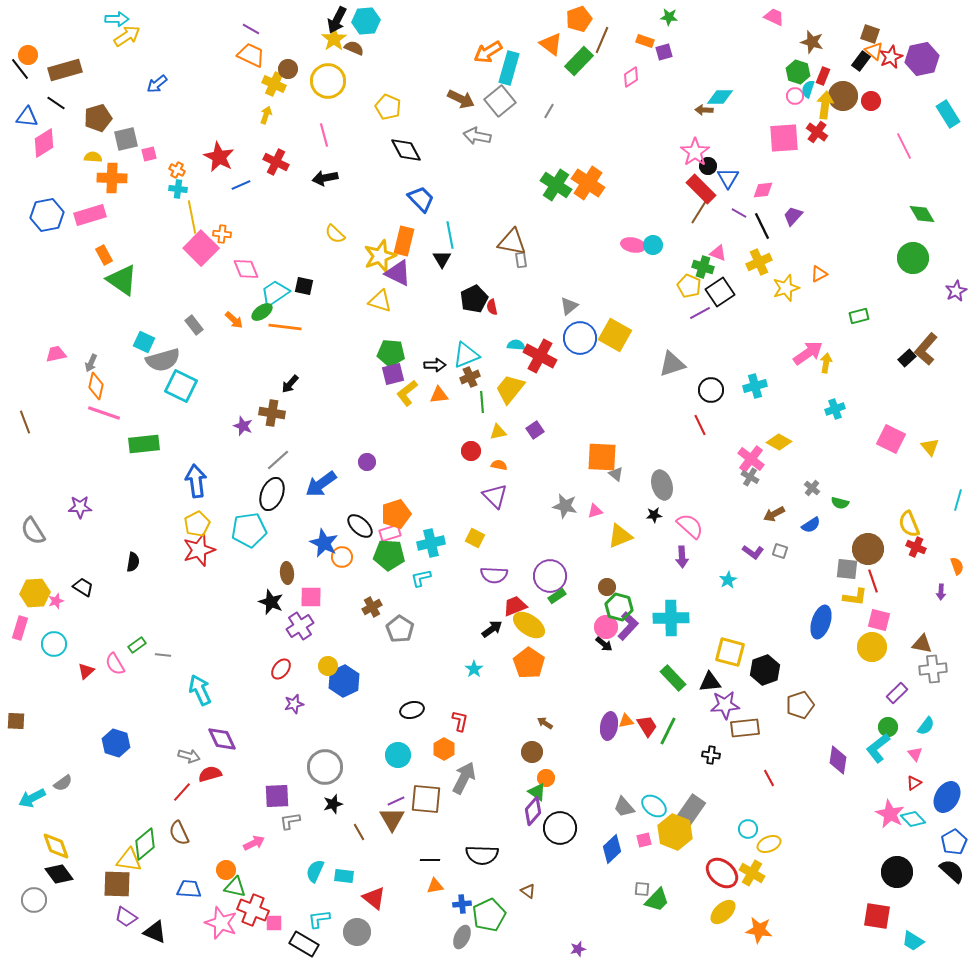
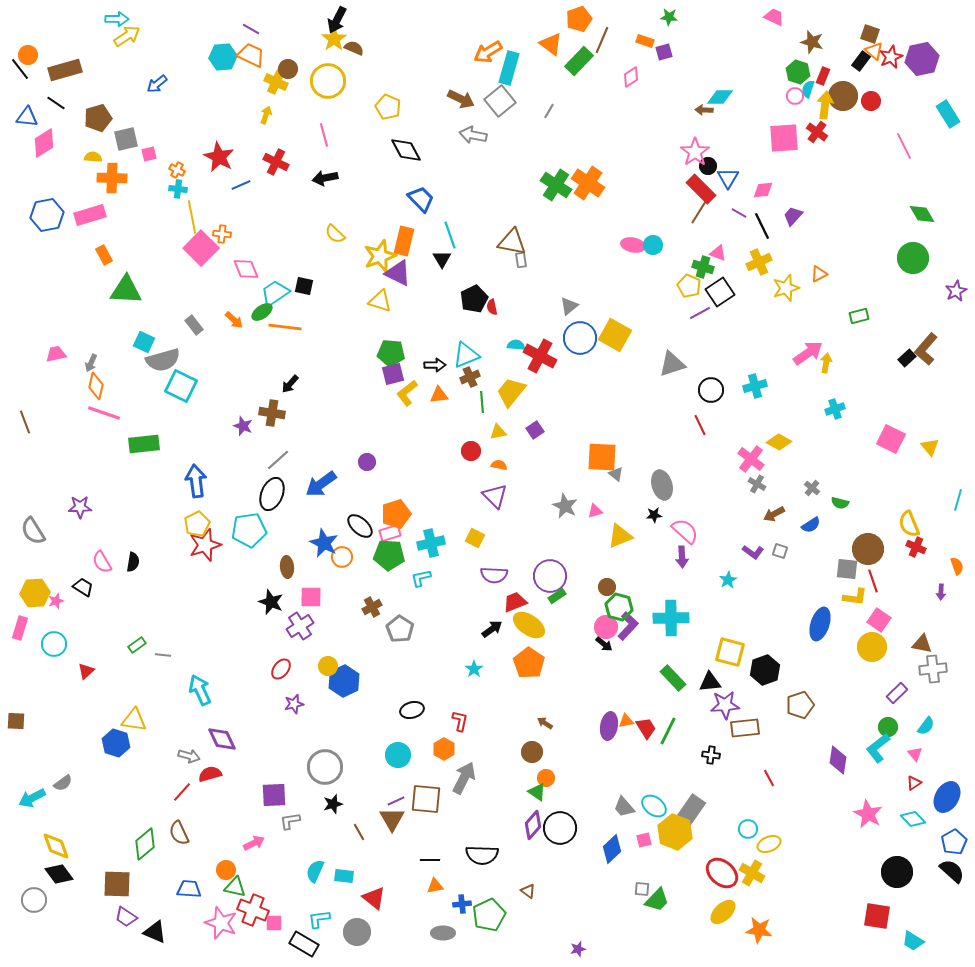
cyan hexagon at (366, 21): moved 143 px left, 36 px down
yellow cross at (274, 84): moved 2 px right, 2 px up
gray arrow at (477, 136): moved 4 px left, 1 px up
cyan line at (450, 235): rotated 8 degrees counterclockwise
green triangle at (122, 280): moved 4 px right, 10 px down; rotated 32 degrees counterclockwise
yellow trapezoid at (510, 389): moved 1 px right, 3 px down
gray cross at (750, 477): moved 7 px right, 7 px down
gray star at (565, 506): rotated 15 degrees clockwise
pink semicircle at (690, 526): moved 5 px left, 5 px down
red star at (199, 550): moved 6 px right, 5 px up
brown ellipse at (287, 573): moved 6 px up
red trapezoid at (515, 606): moved 4 px up
pink square at (879, 620): rotated 20 degrees clockwise
blue ellipse at (821, 622): moved 1 px left, 2 px down
pink semicircle at (115, 664): moved 13 px left, 102 px up
red trapezoid at (647, 726): moved 1 px left, 2 px down
purple square at (277, 796): moved 3 px left, 1 px up
purple diamond at (533, 811): moved 14 px down
pink star at (890, 814): moved 22 px left
yellow triangle at (129, 860): moved 5 px right, 140 px up
gray ellipse at (462, 937): moved 19 px left, 4 px up; rotated 65 degrees clockwise
